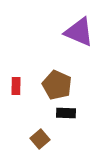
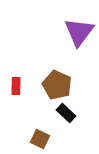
purple triangle: rotated 44 degrees clockwise
black rectangle: rotated 42 degrees clockwise
brown square: rotated 24 degrees counterclockwise
